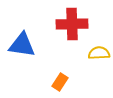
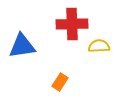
blue triangle: moved 1 px down; rotated 16 degrees counterclockwise
yellow semicircle: moved 7 px up
